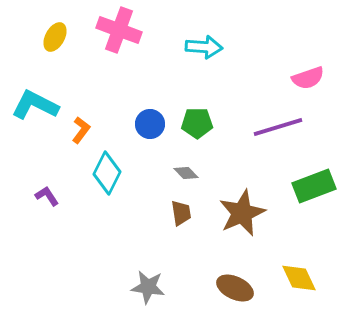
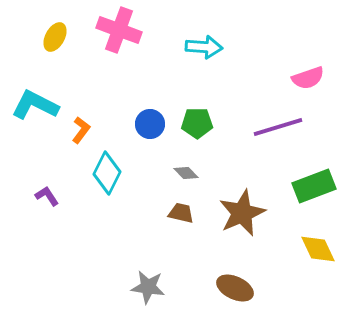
brown trapezoid: rotated 68 degrees counterclockwise
yellow diamond: moved 19 px right, 29 px up
